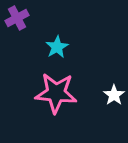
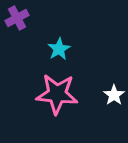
cyan star: moved 2 px right, 2 px down
pink star: moved 1 px right, 1 px down
